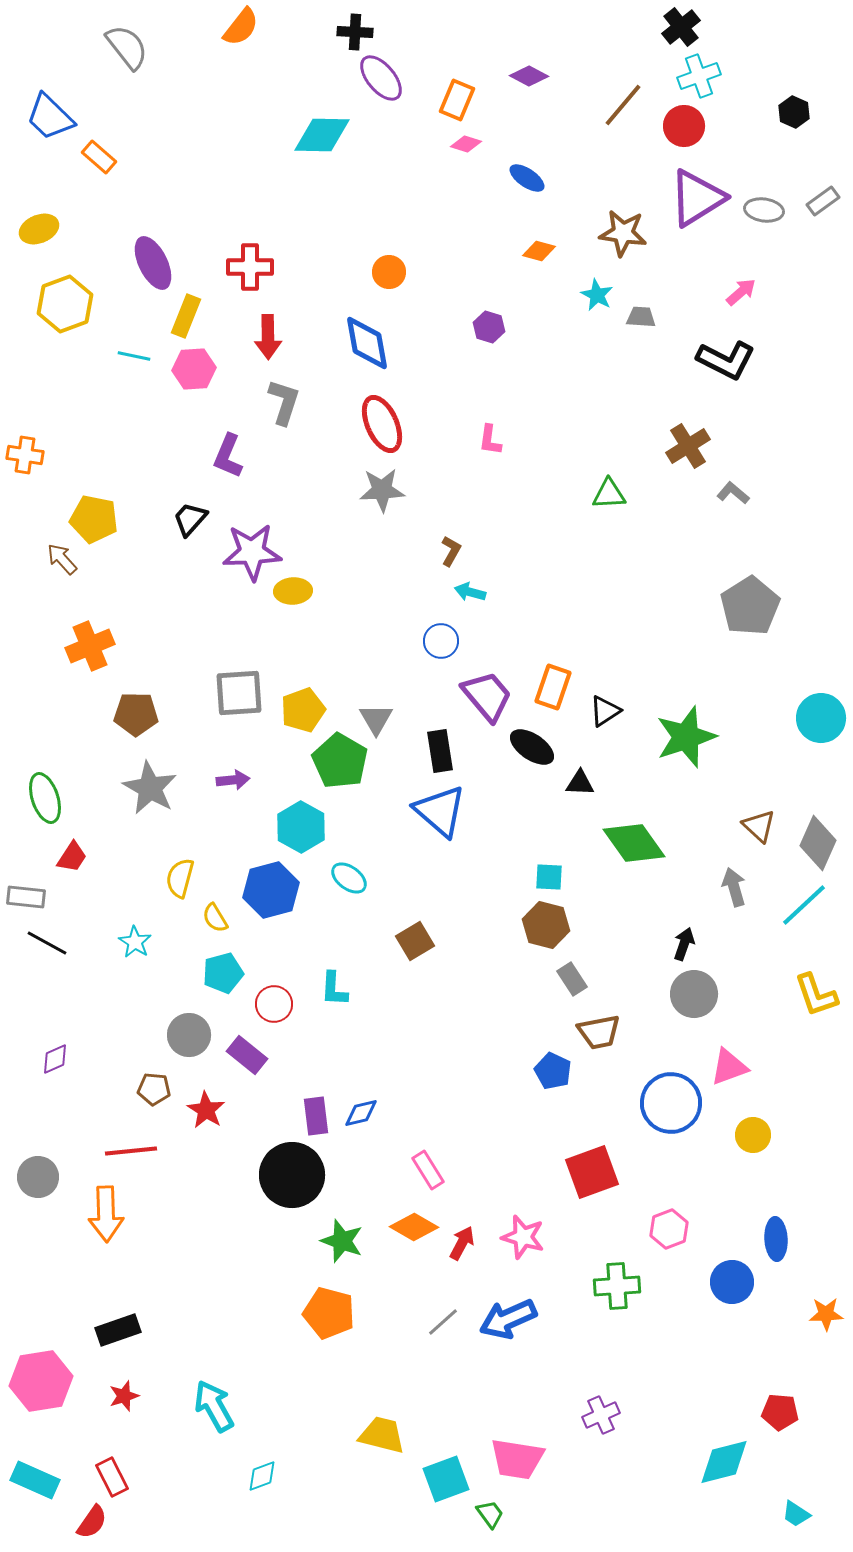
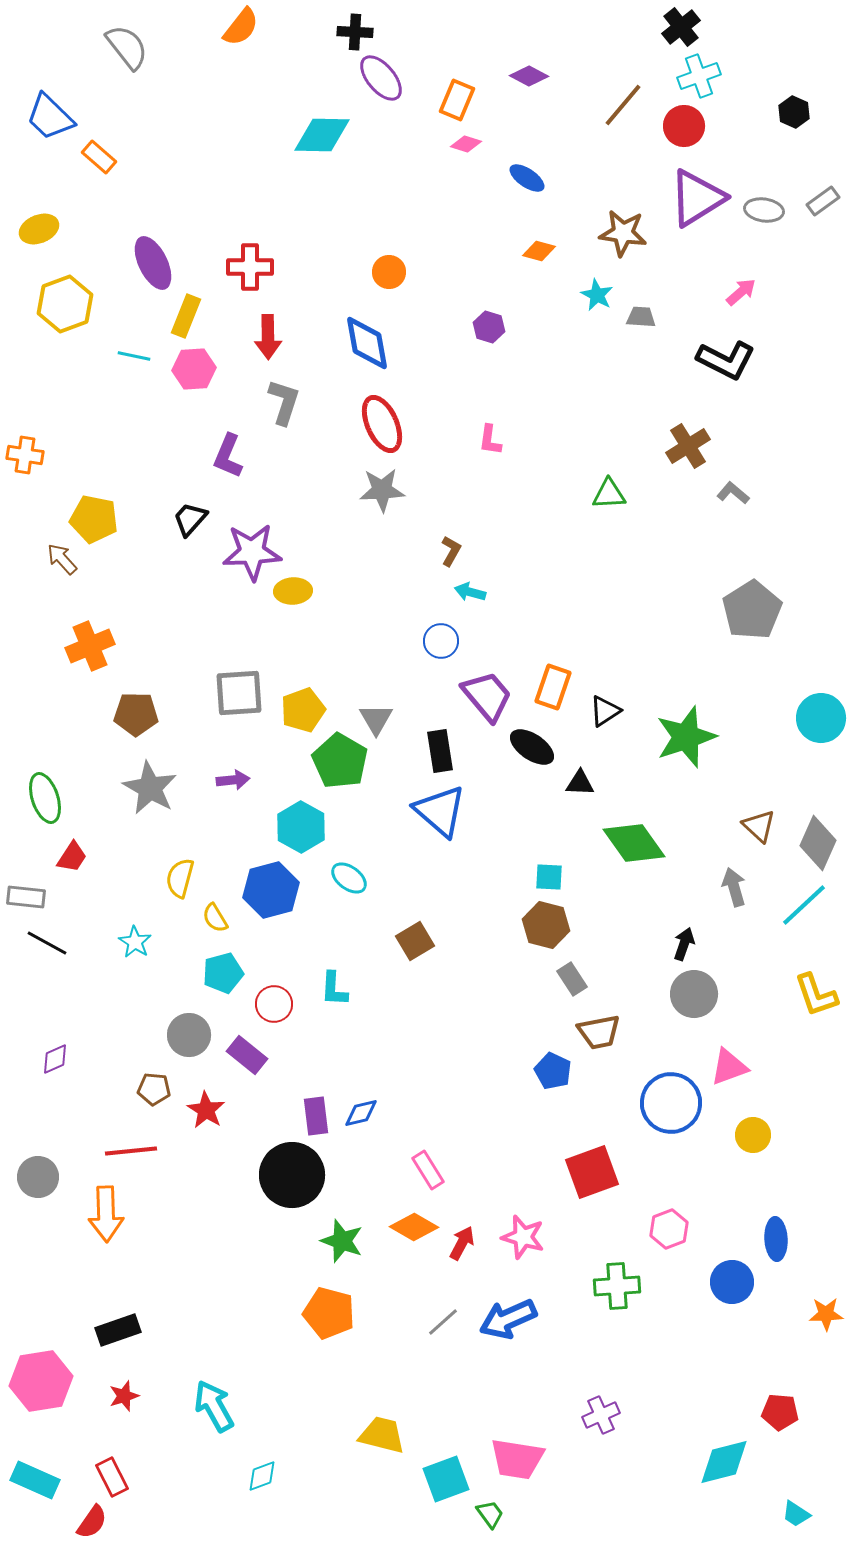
gray pentagon at (750, 606): moved 2 px right, 4 px down
